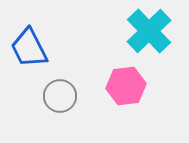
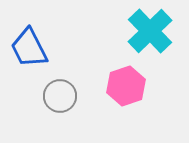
cyan cross: moved 1 px right
pink hexagon: rotated 12 degrees counterclockwise
